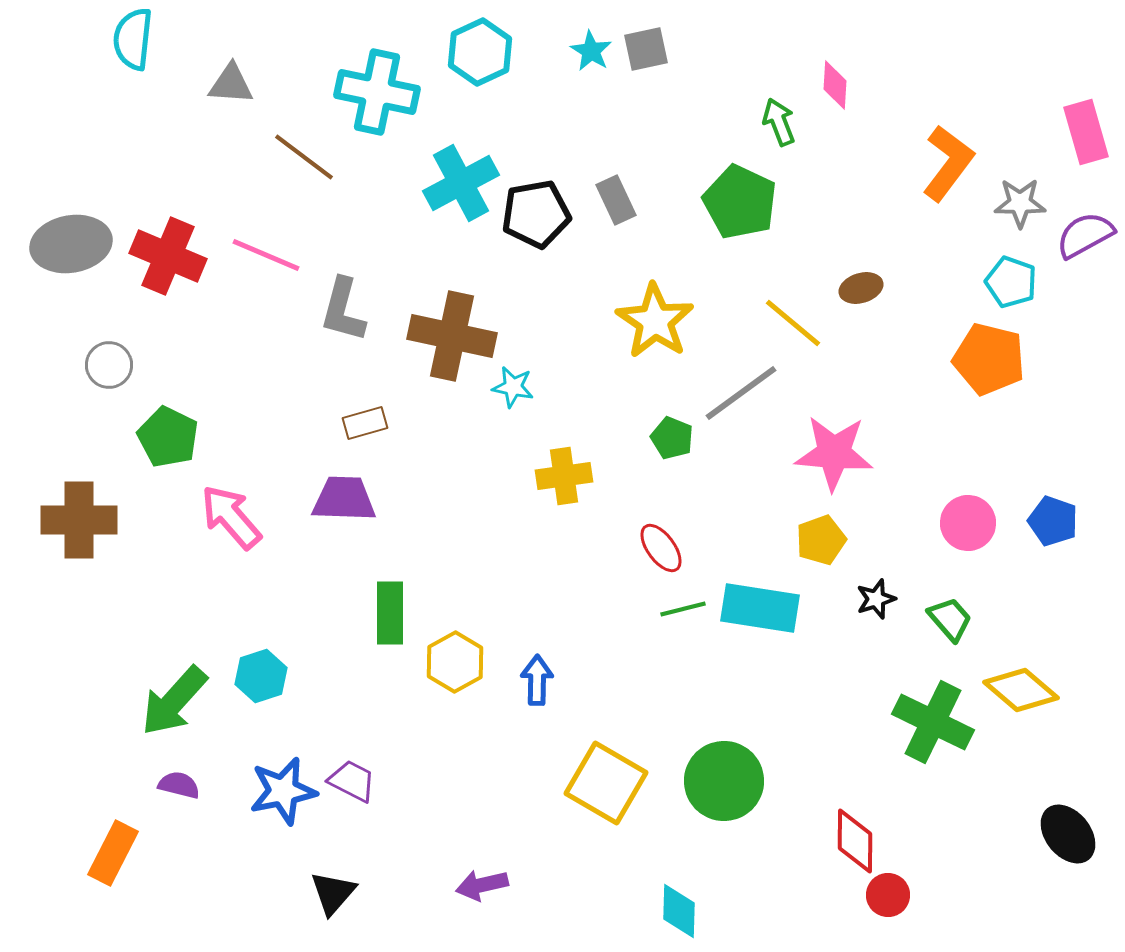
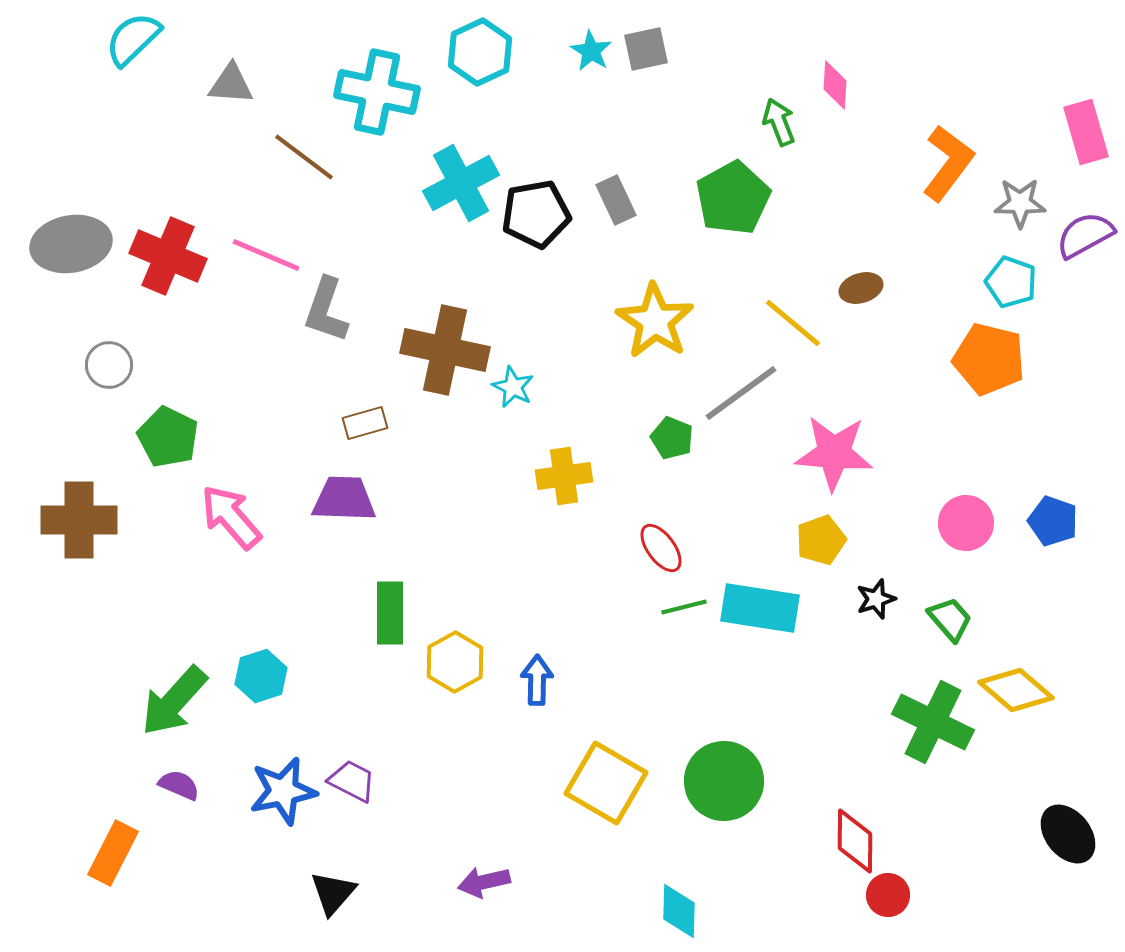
cyan semicircle at (133, 39): rotated 40 degrees clockwise
green pentagon at (740, 202): moved 7 px left, 4 px up; rotated 18 degrees clockwise
gray L-shape at (343, 310): moved 17 px left; rotated 4 degrees clockwise
brown cross at (452, 336): moved 7 px left, 14 px down
cyan star at (513, 387): rotated 15 degrees clockwise
pink circle at (968, 523): moved 2 px left
green line at (683, 609): moved 1 px right, 2 px up
yellow diamond at (1021, 690): moved 5 px left
purple semicircle at (179, 785): rotated 9 degrees clockwise
purple arrow at (482, 885): moved 2 px right, 3 px up
